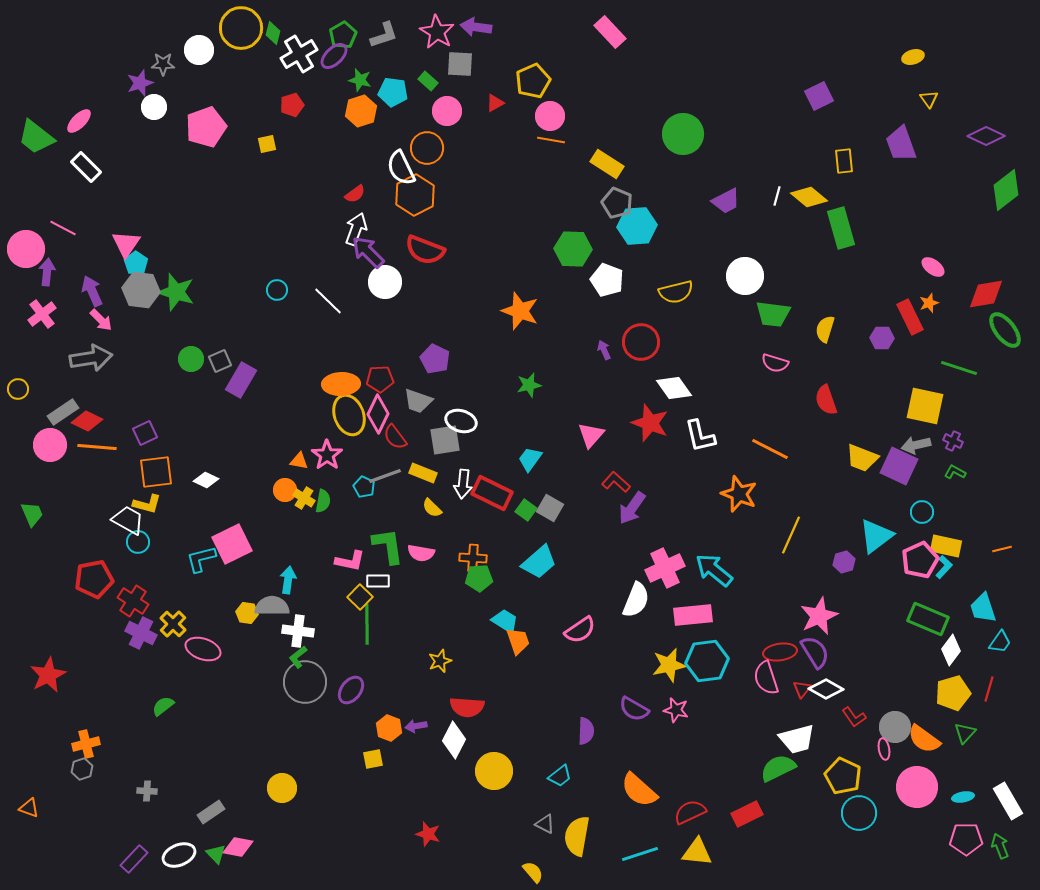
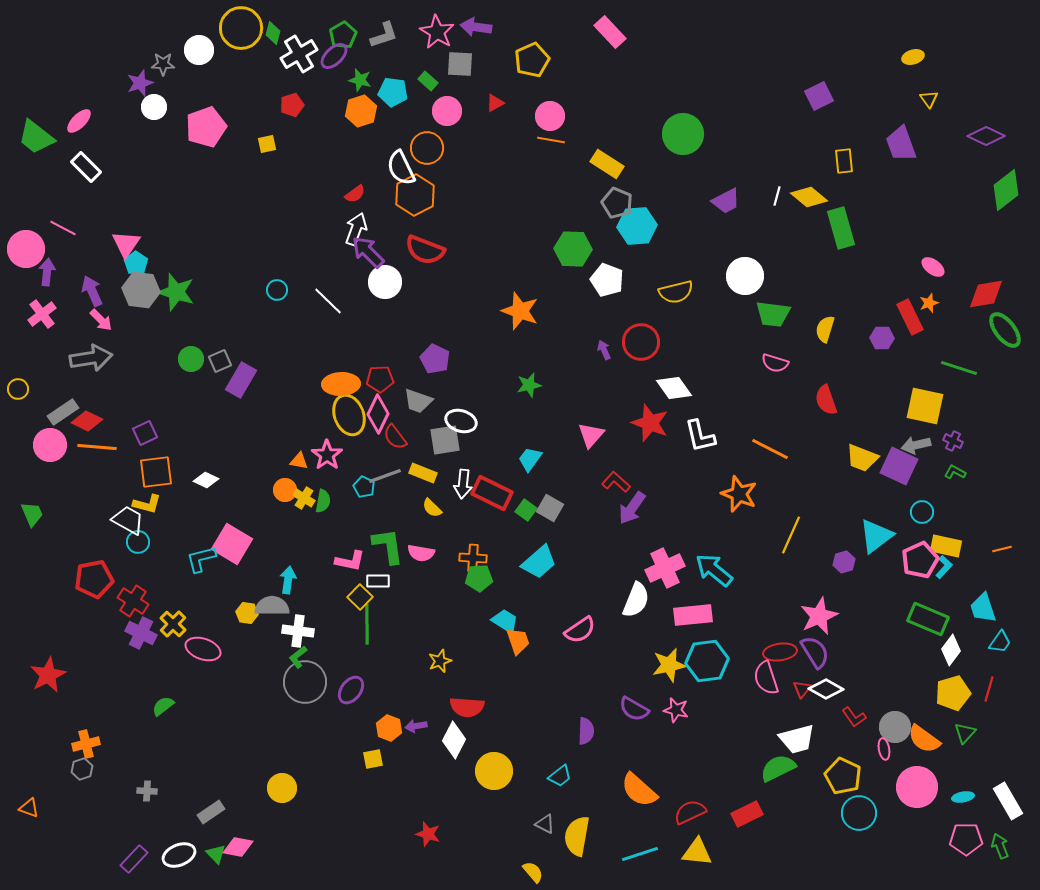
yellow pentagon at (533, 81): moved 1 px left, 21 px up
pink square at (232, 544): rotated 33 degrees counterclockwise
